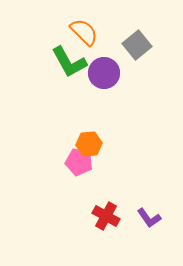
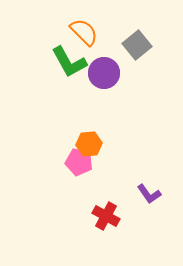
purple L-shape: moved 24 px up
